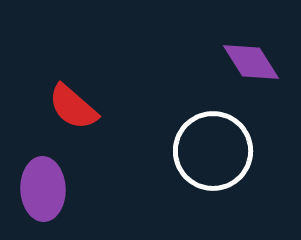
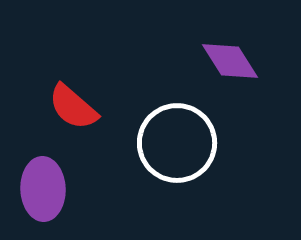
purple diamond: moved 21 px left, 1 px up
white circle: moved 36 px left, 8 px up
